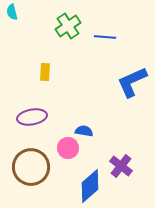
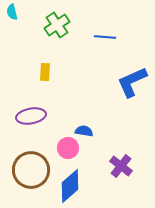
green cross: moved 11 px left, 1 px up
purple ellipse: moved 1 px left, 1 px up
brown circle: moved 3 px down
blue diamond: moved 20 px left
